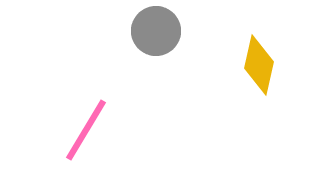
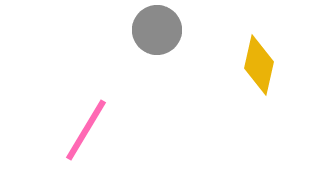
gray circle: moved 1 px right, 1 px up
